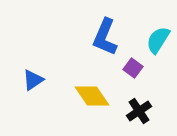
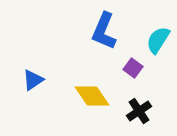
blue L-shape: moved 1 px left, 6 px up
